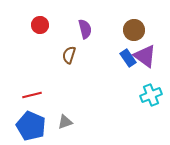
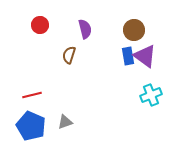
blue rectangle: moved 2 px up; rotated 24 degrees clockwise
